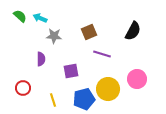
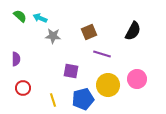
gray star: moved 1 px left
purple semicircle: moved 25 px left
purple square: rotated 21 degrees clockwise
yellow circle: moved 4 px up
blue pentagon: moved 1 px left
